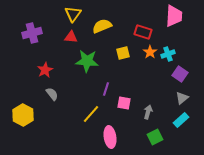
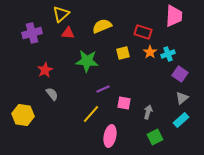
yellow triangle: moved 12 px left; rotated 12 degrees clockwise
red triangle: moved 3 px left, 4 px up
purple line: moved 3 px left; rotated 48 degrees clockwise
yellow hexagon: rotated 20 degrees counterclockwise
pink ellipse: moved 1 px up; rotated 20 degrees clockwise
